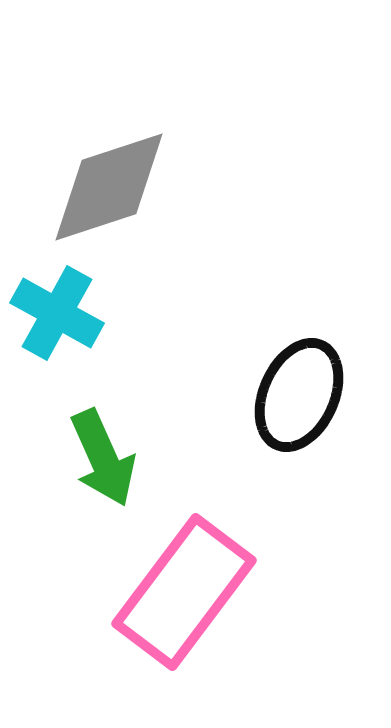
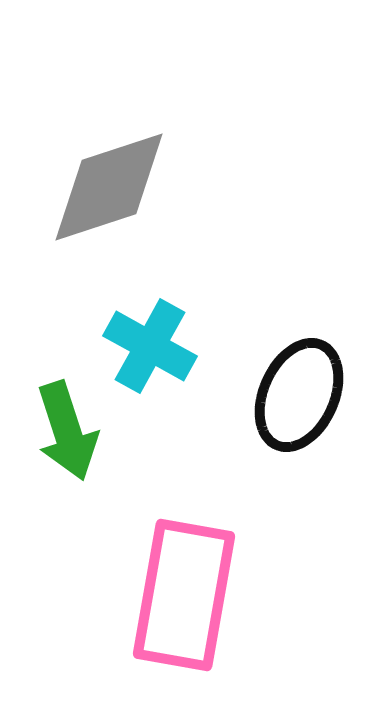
cyan cross: moved 93 px right, 33 px down
green arrow: moved 36 px left, 27 px up; rotated 6 degrees clockwise
pink rectangle: moved 3 px down; rotated 27 degrees counterclockwise
